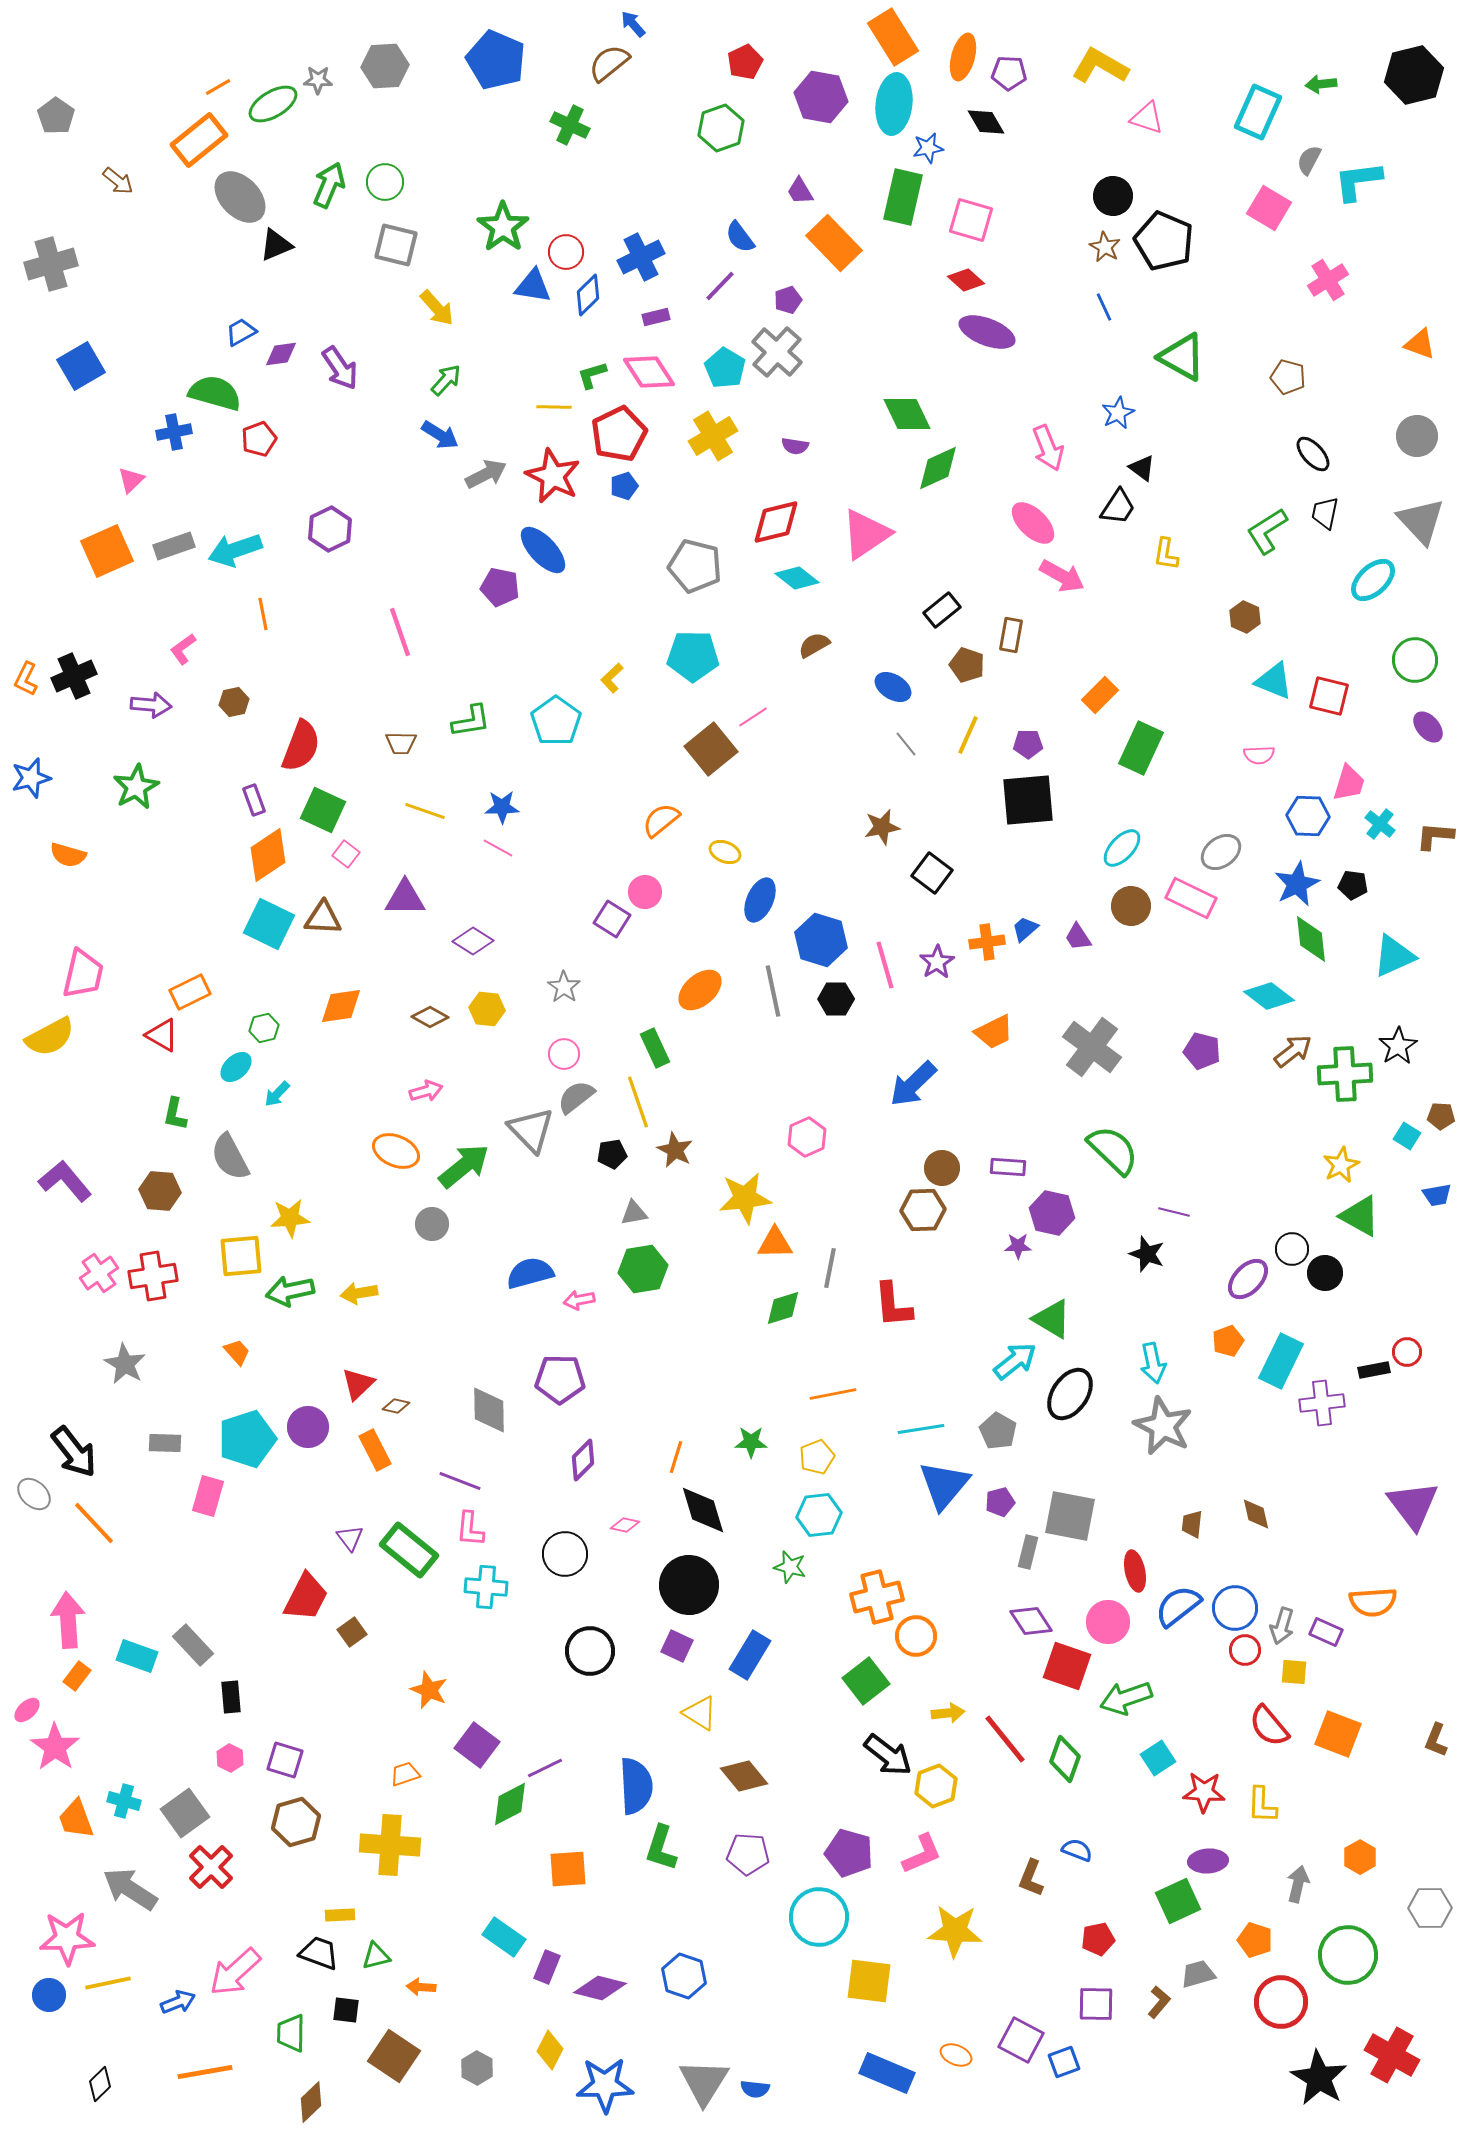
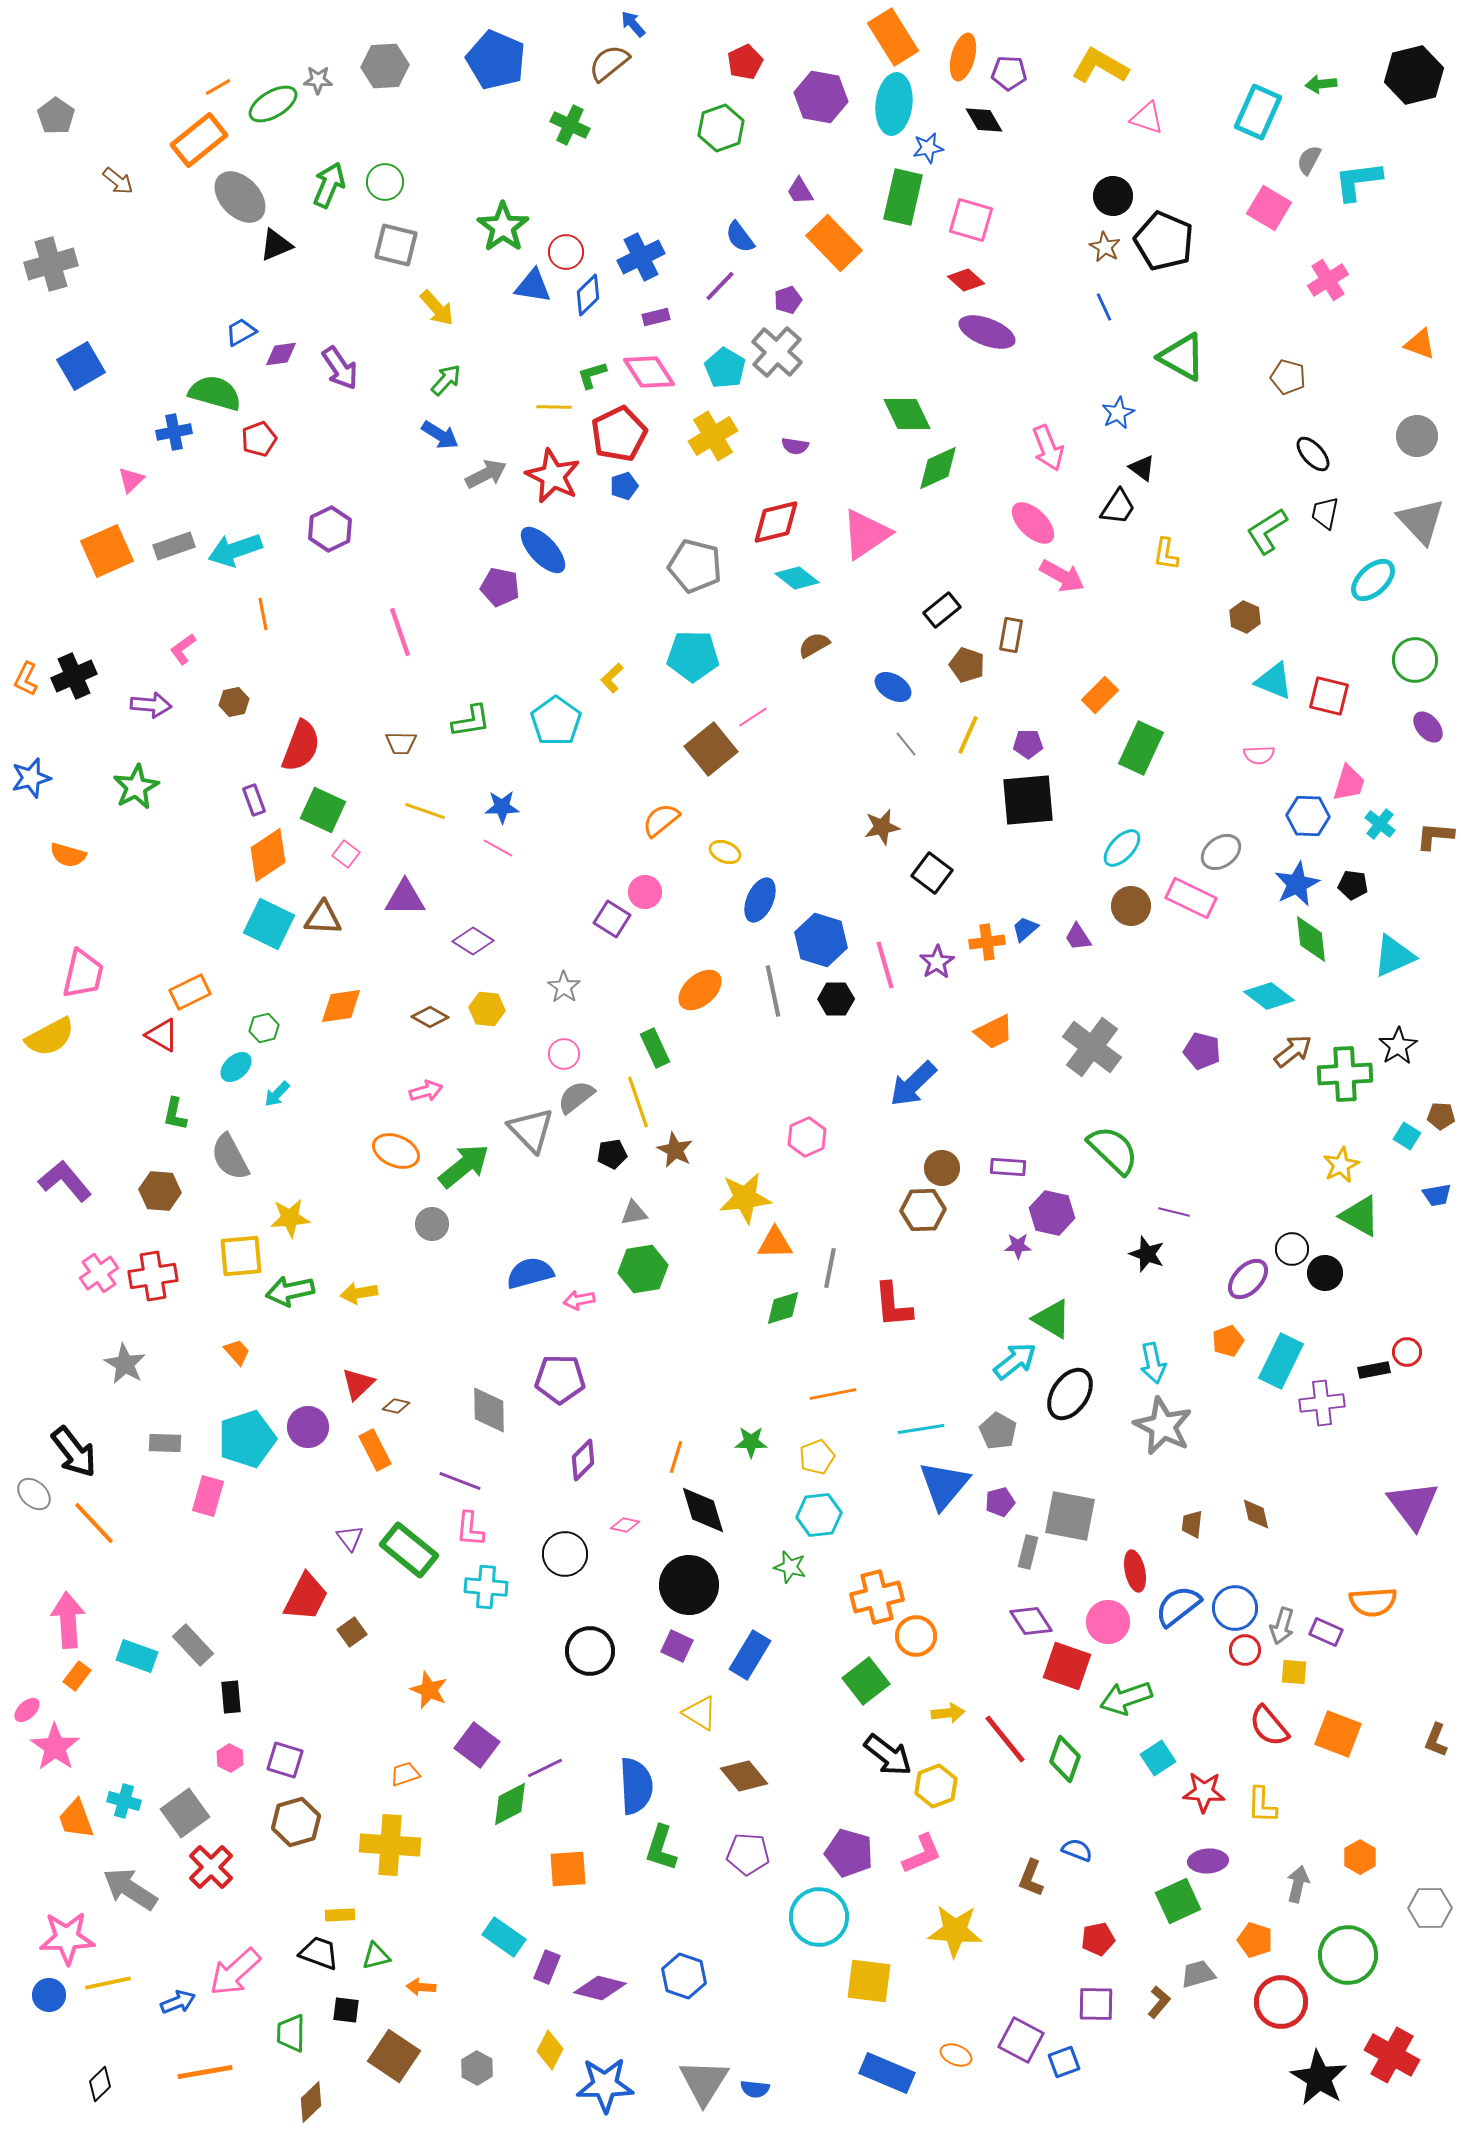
black diamond at (986, 122): moved 2 px left, 2 px up
